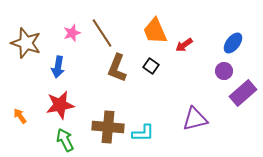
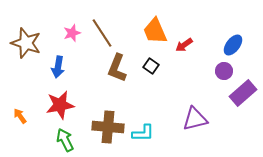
blue ellipse: moved 2 px down
